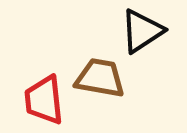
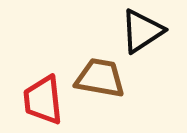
red trapezoid: moved 1 px left
